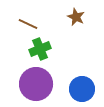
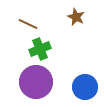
purple circle: moved 2 px up
blue circle: moved 3 px right, 2 px up
